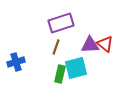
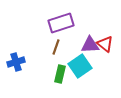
cyan square: moved 4 px right, 2 px up; rotated 20 degrees counterclockwise
